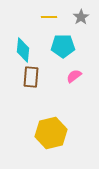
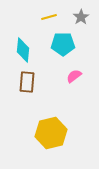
yellow line: rotated 14 degrees counterclockwise
cyan pentagon: moved 2 px up
brown rectangle: moved 4 px left, 5 px down
